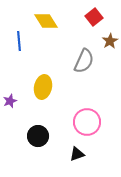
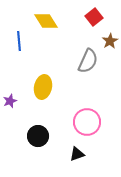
gray semicircle: moved 4 px right
